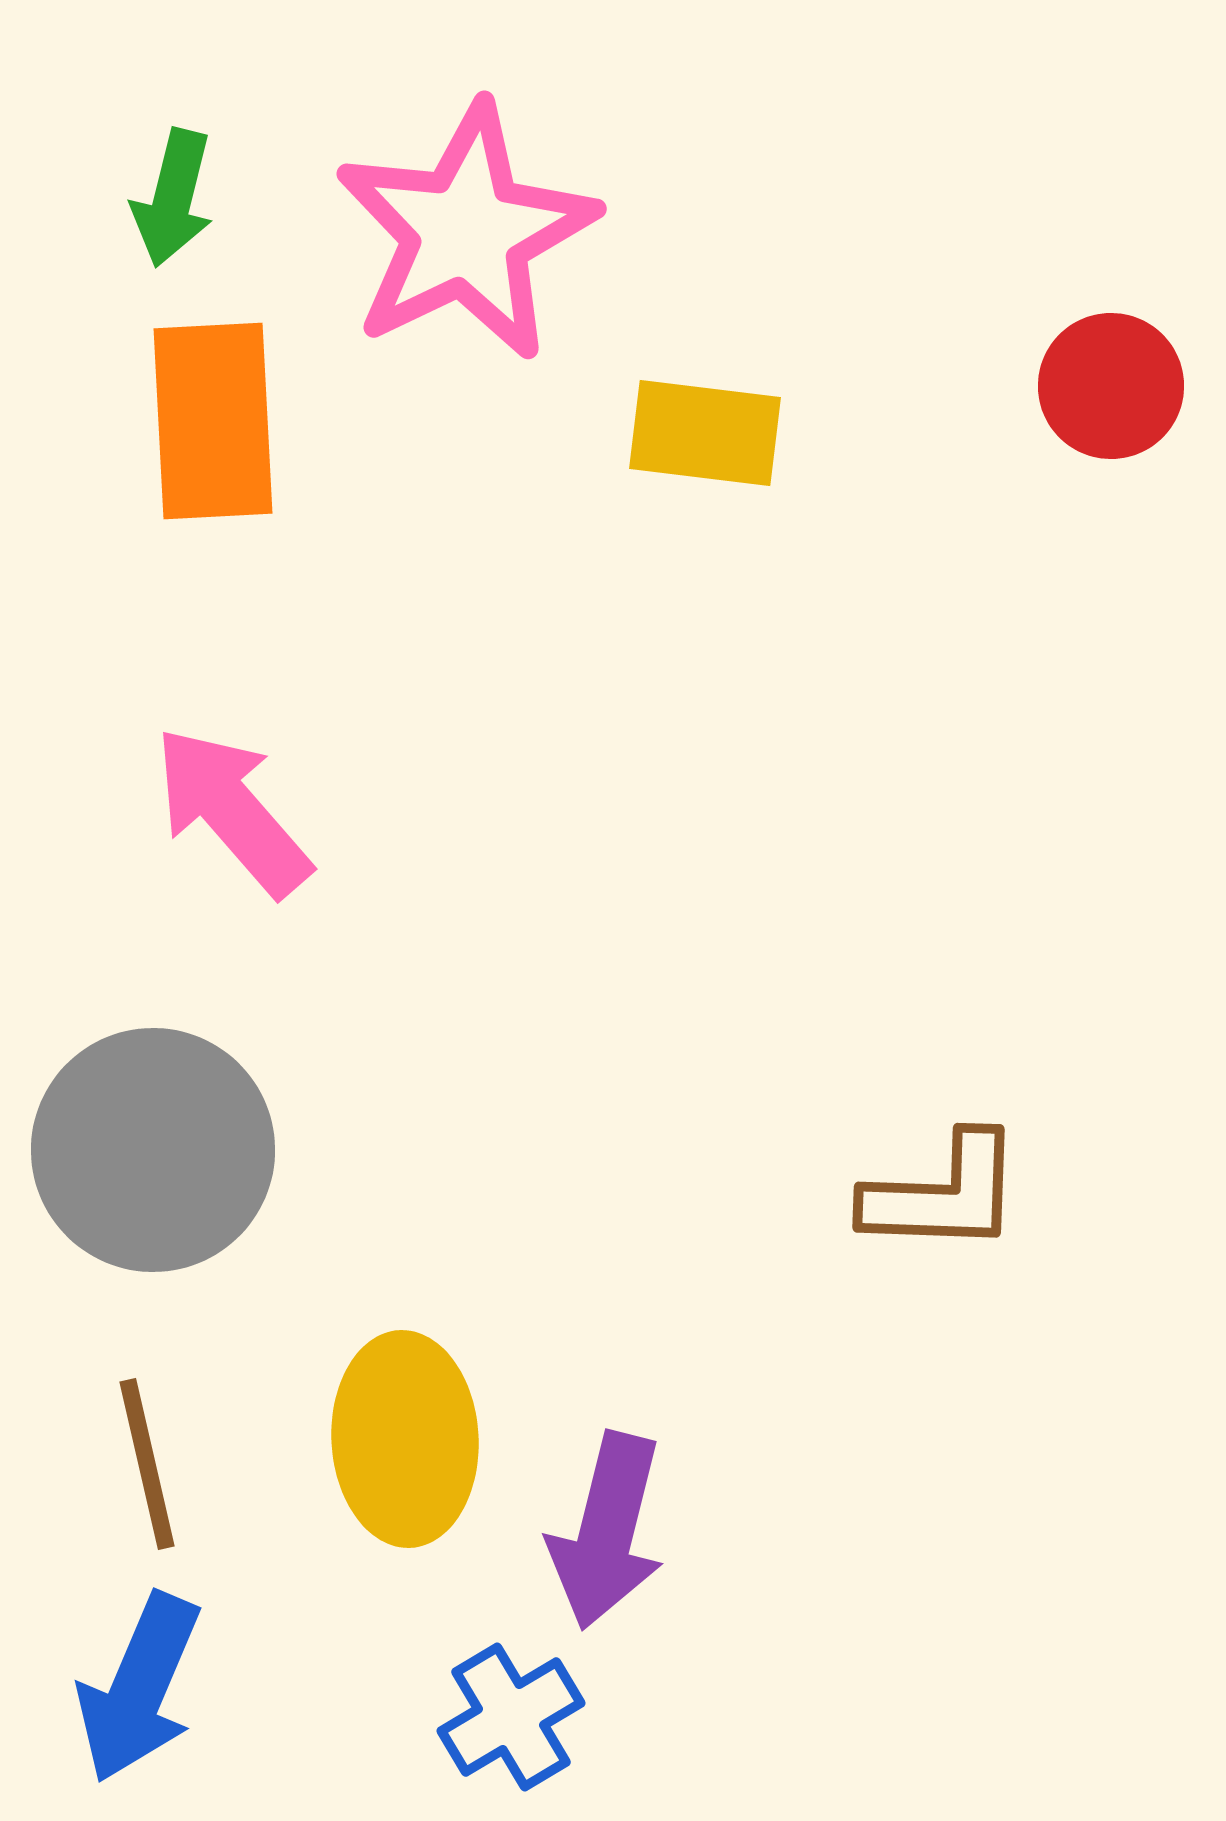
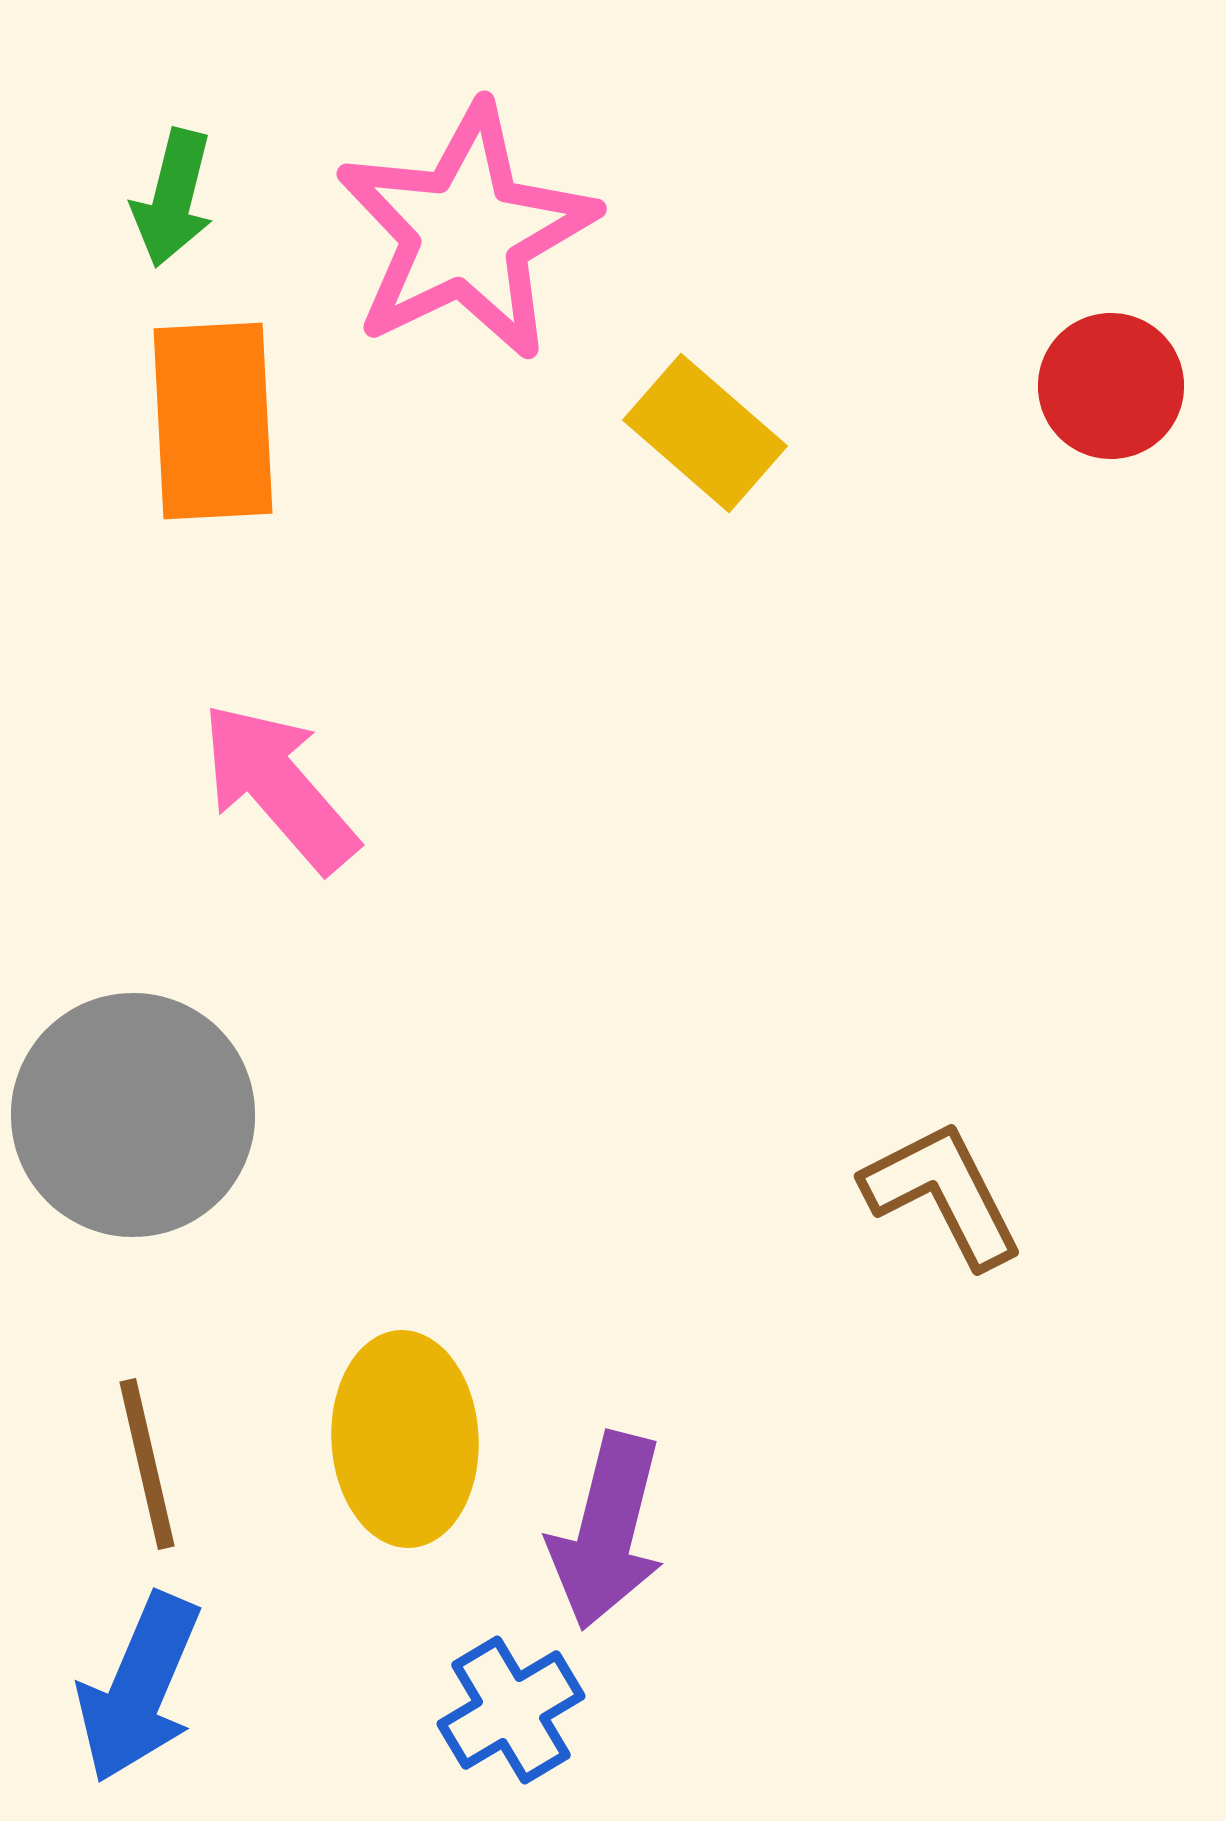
yellow rectangle: rotated 34 degrees clockwise
pink arrow: moved 47 px right, 24 px up
gray circle: moved 20 px left, 35 px up
brown L-shape: rotated 119 degrees counterclockwise
blue cross: moved 7 px up
